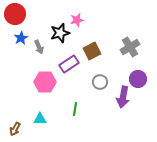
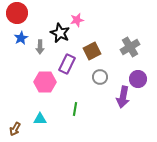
red circle: moved 2 px right, 1 px up
black star: rotated 30 degrees counterclockwise
gray arrow: moved 1 px right; rotated 24 degrees clockwise
purple rectangle: moved 2 px left; rotated 30 degrees counterclockwise
gray circle: moved 5 px up
